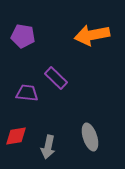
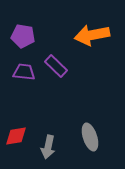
purple rectangle: moved 12 px up
purple trapezoid: moved 3 px left, 21 px up
